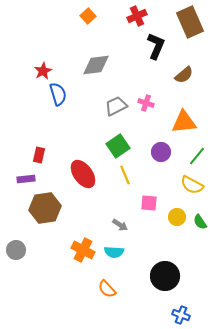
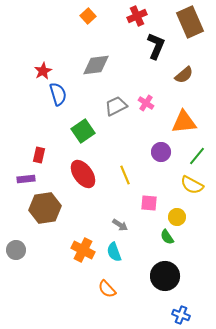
pink cross: rotated 14 degrees clockwise
green square: moved 35 px left, 15 px up
green semicircle: moved 33 px left, 15 px down
cyan semicircle: rotated 66 degrees clockwise
